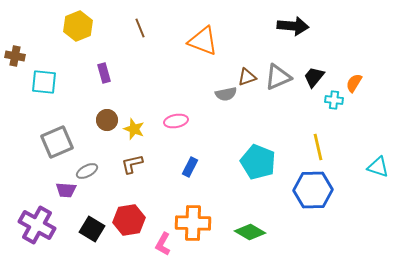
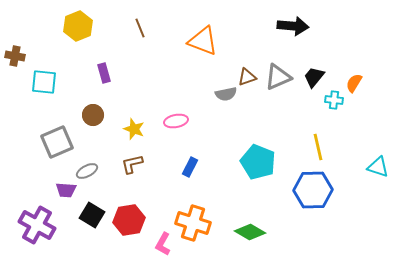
brown circle: moved 14 px left, 5 px up
orange cross: rotated 16 degrees clockwise
black square: moved 14 px up
